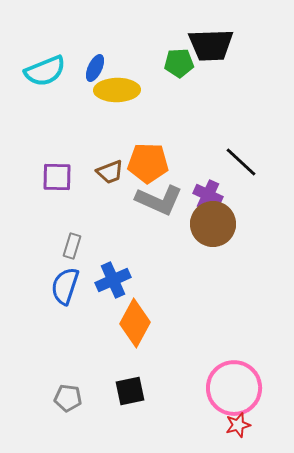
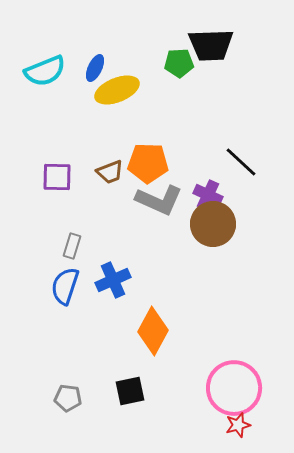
yellow ellipse: rotated 21 degrees counterclockwise
orange diamond: moved 18 px right, 8 px down
